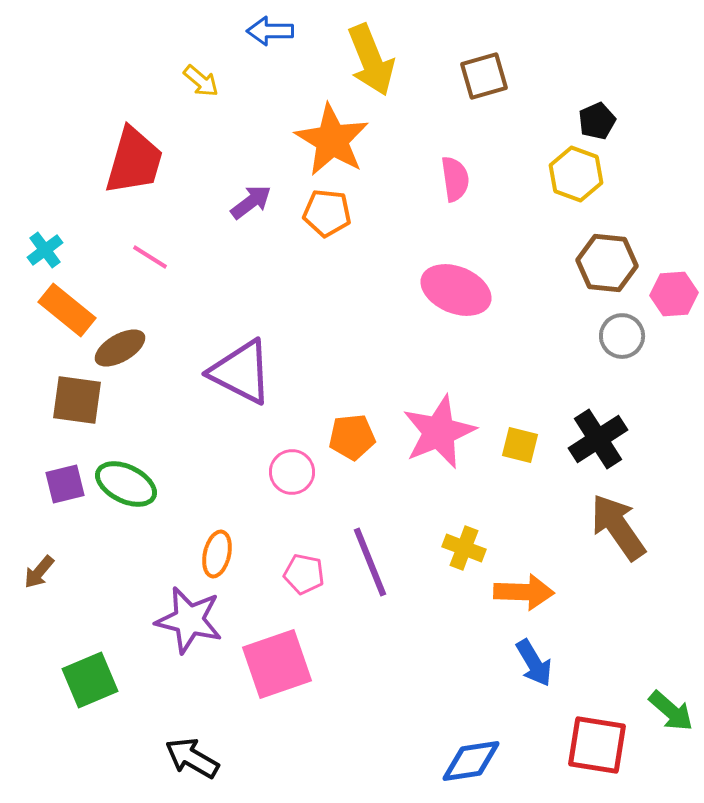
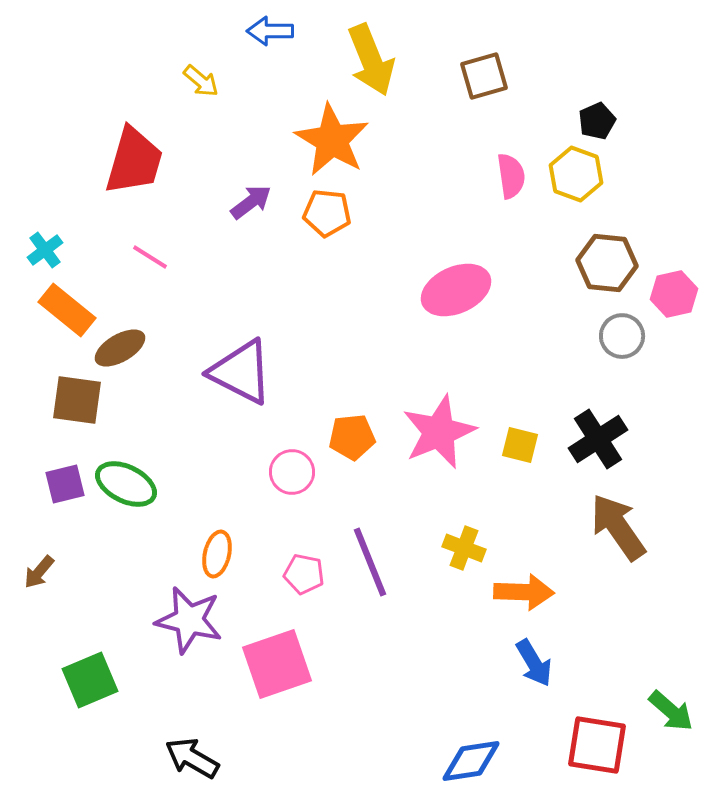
pink semicircle at (455, 179): moved 56 px right, 3 px up
pink ellipse at (456, 290): rotated 46 degrees counterclockwise
pink hexagon at (674, 294): rotated 9 degrees counterclockwise
